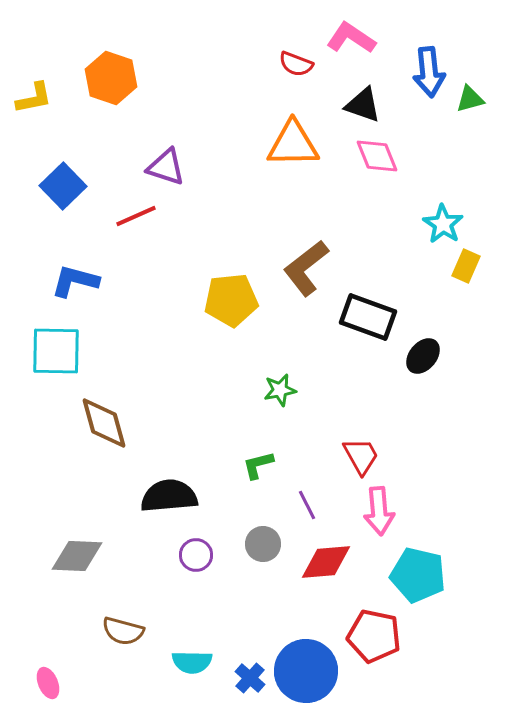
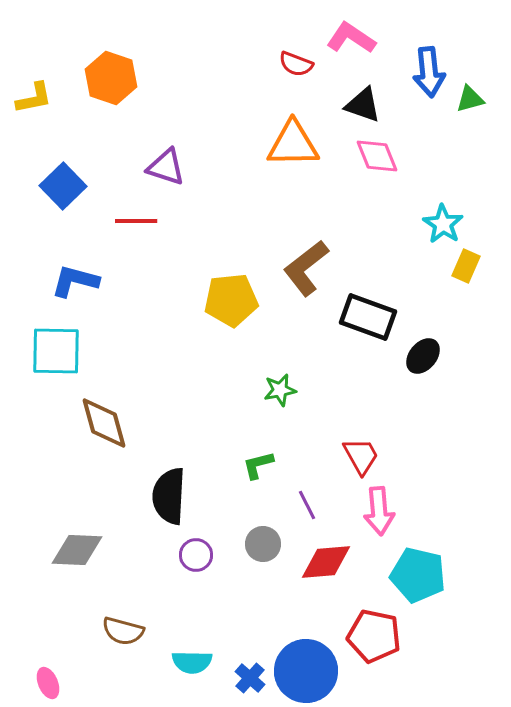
red line: moved 5 px down; rotated 24 degrees clockwise
black semicircle: rotated 82 degrees counterclockwise
gray diamond: moved 6 px up
